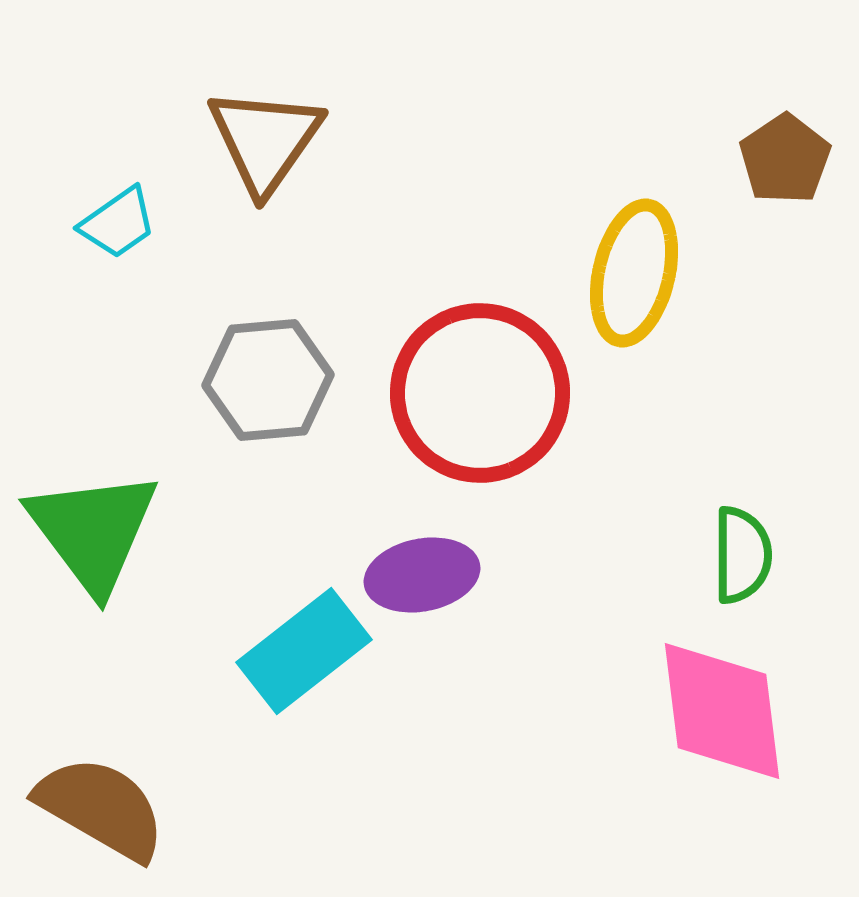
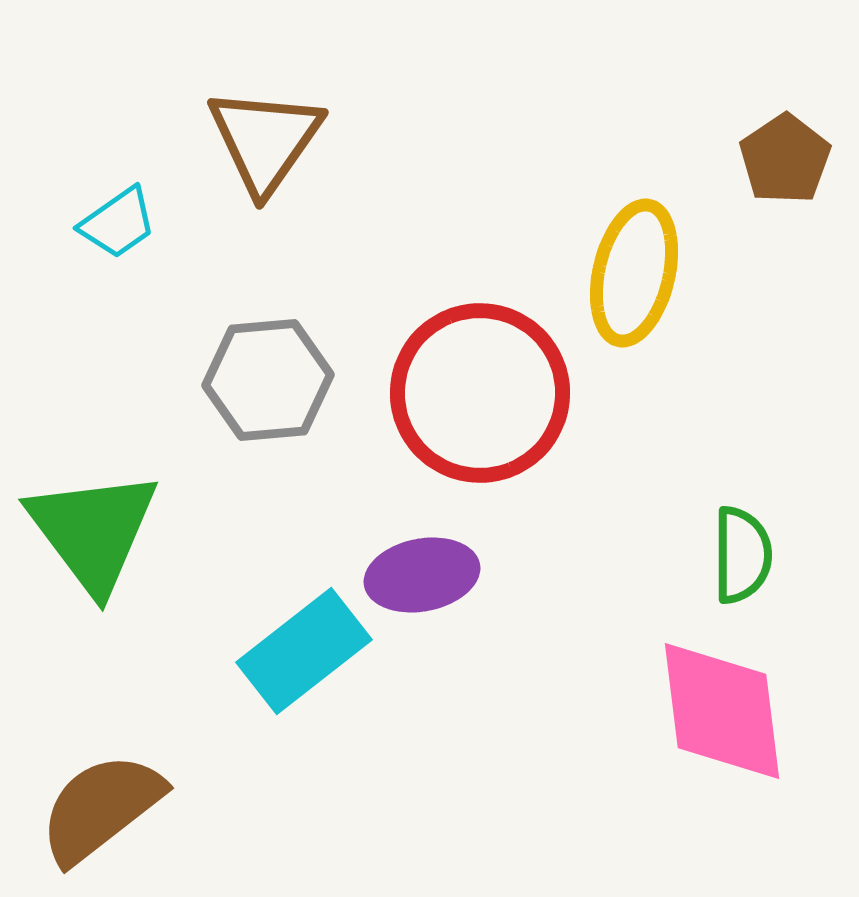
brown semicircle: rotated 68 degrees counterclockwise
